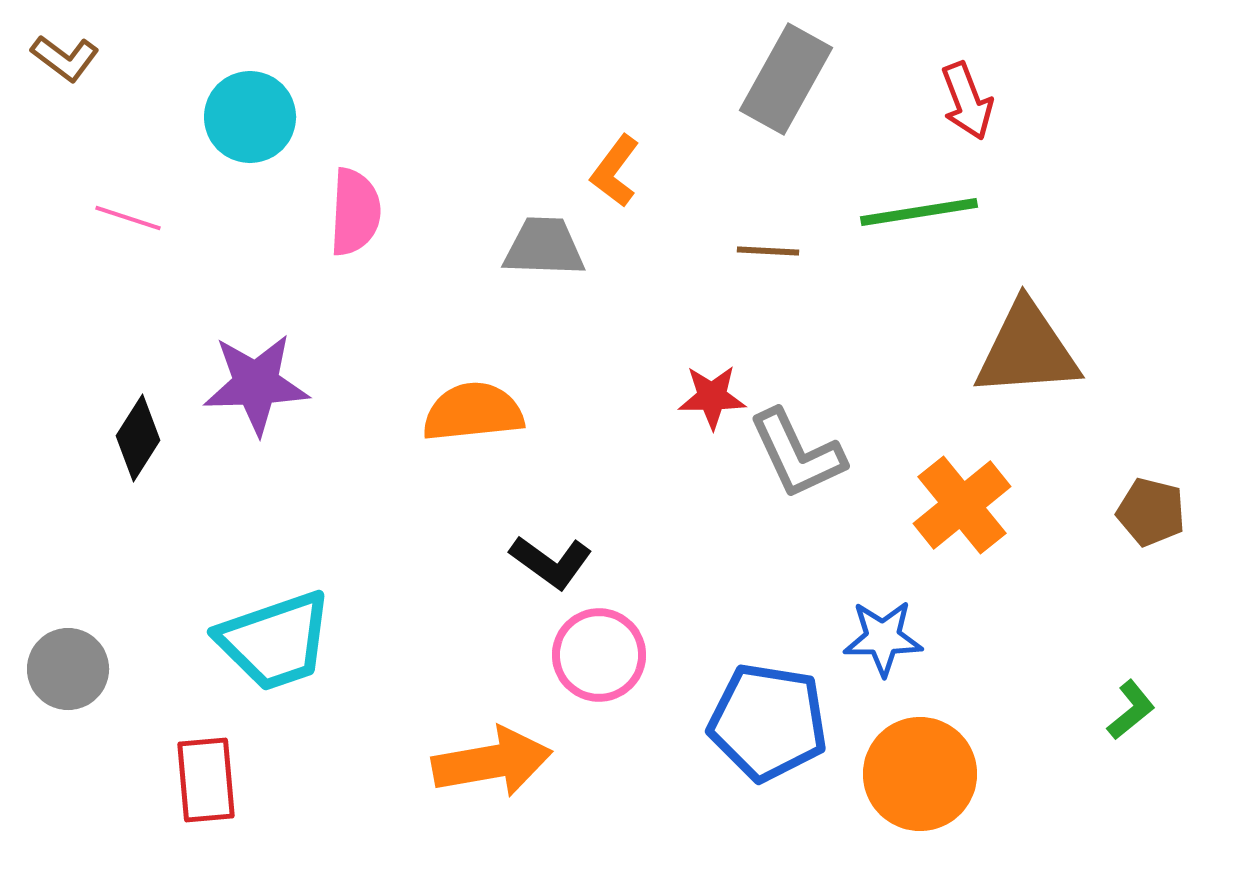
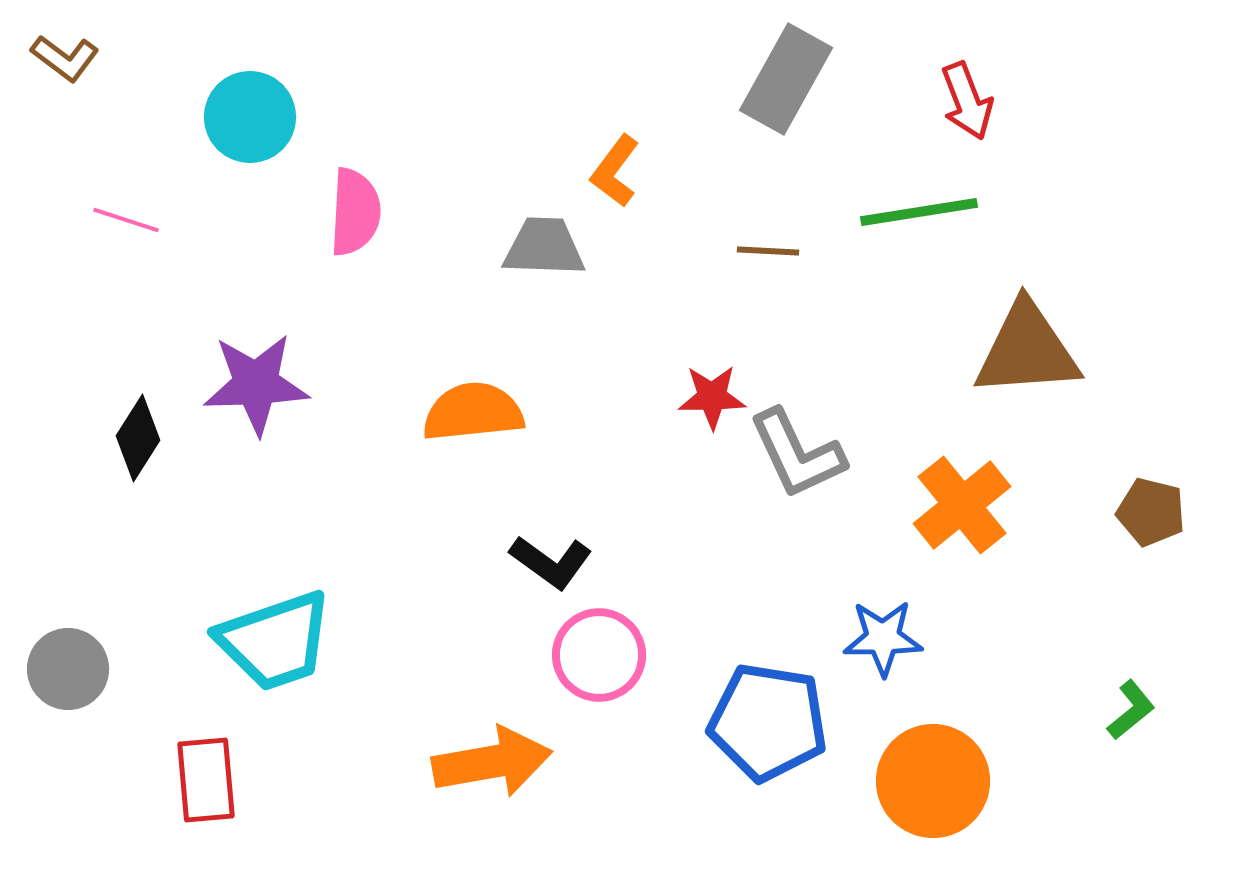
pink line: moved 2 px left, 2 px down
orange circle: moved 13 px right, 7 px down
